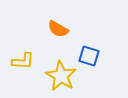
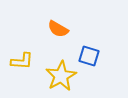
yellow L-shape: moved 1 px left
yellow star: rotated 12 degrees clockwise
